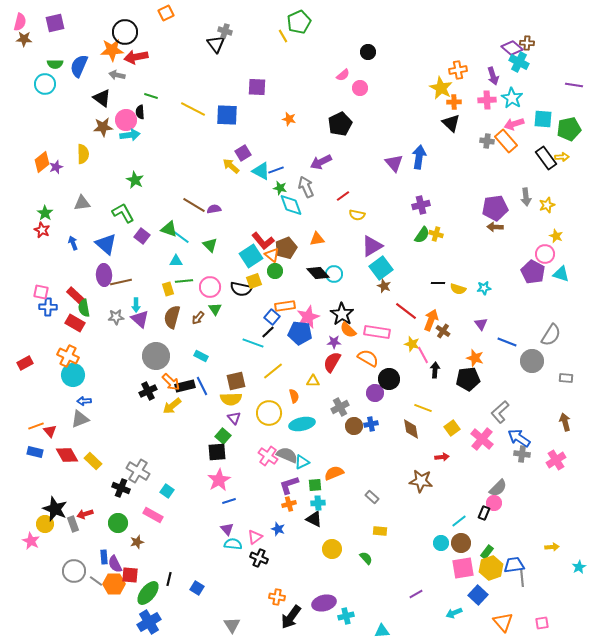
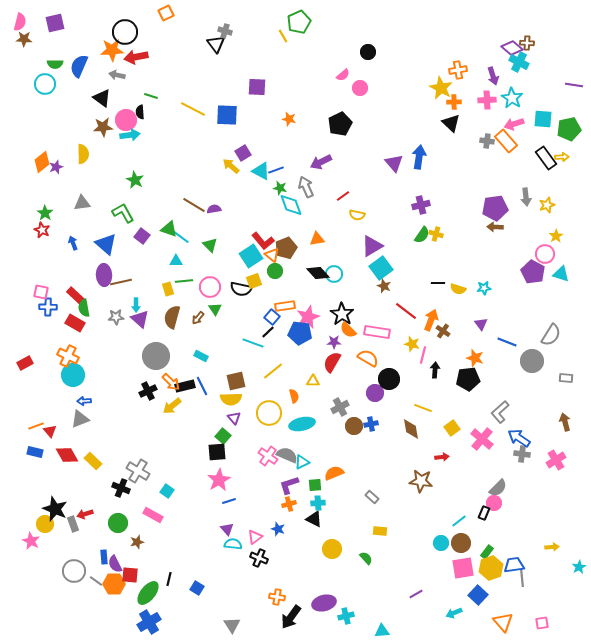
yellow star at (556, 236): rotated 16 degrees clockwise
pink line at (423, 355): rotated 42 degrees clockwise
